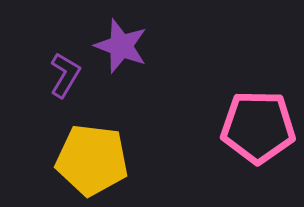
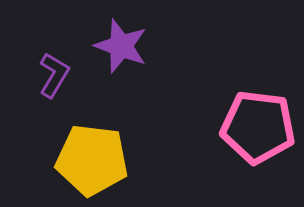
purple L-shape: moved 11 px left
pink pentagon: rotated 6 degrees clockwise
